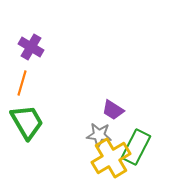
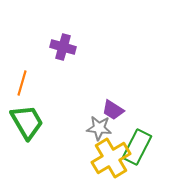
purple cross: moved 32 px right; rotated 15 degrees counterclockwise
gray star: moved 7 px up
green rectangle: moved 1 px right
